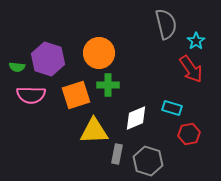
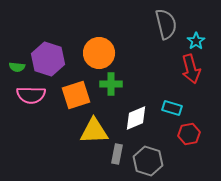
red arrow: rotated 20 degrees clockwise
green cross: moved 3 px right, 1 px up
